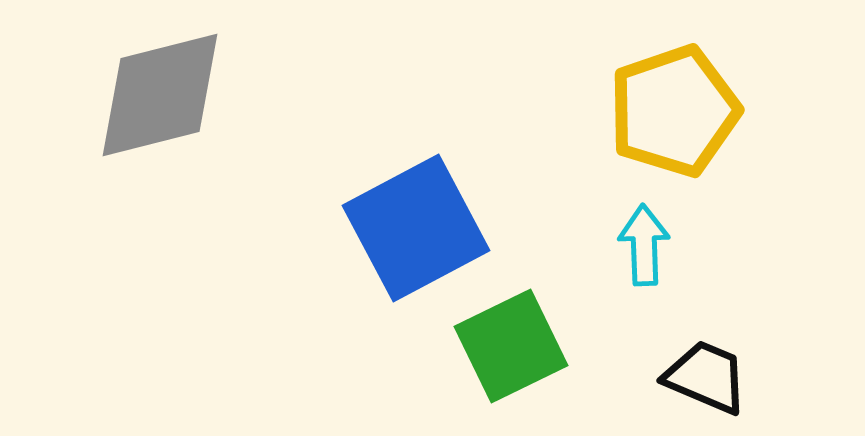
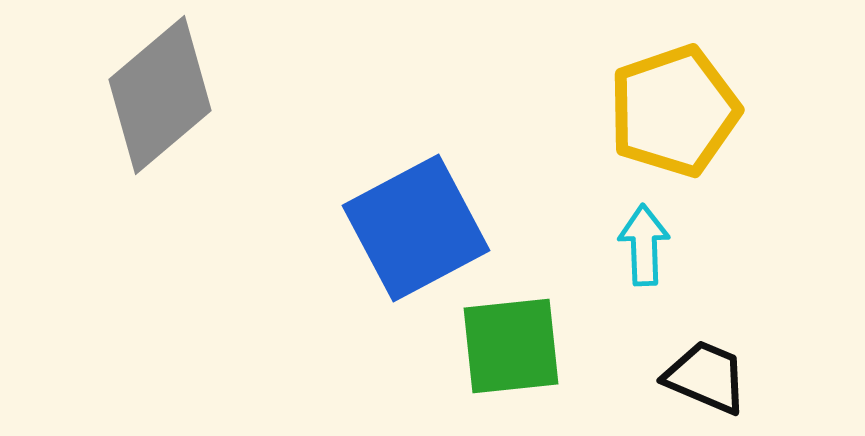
gray diamond: rotated 26 degrees counterclockwise
green square: rotated 20 degrees clockwise
